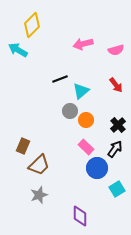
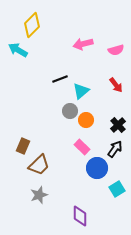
pink rectangle: moved 4 px left
